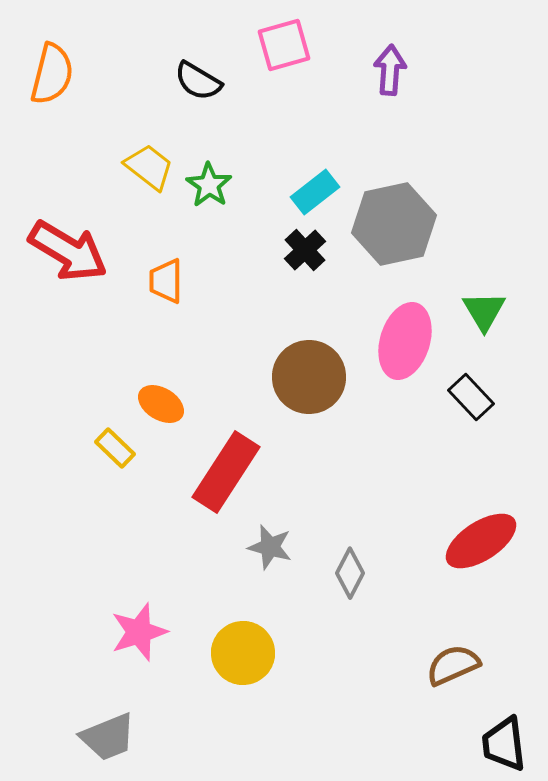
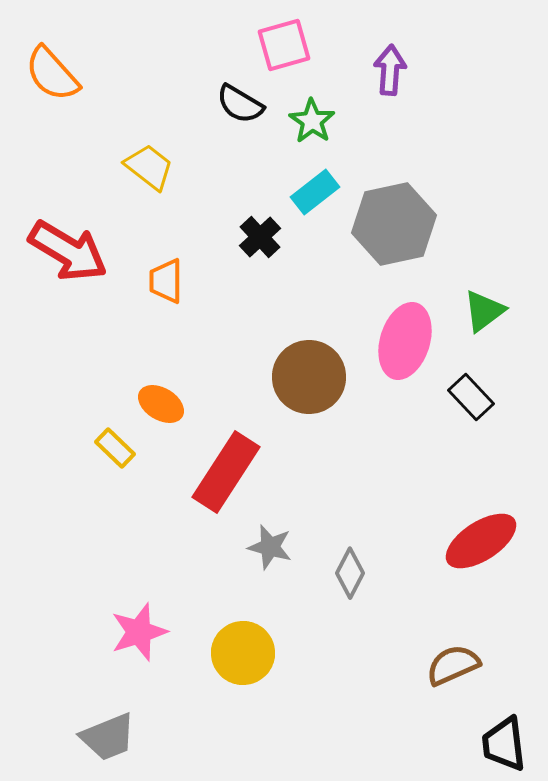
orange semicircle: rotated 124 degrees clockwise
black semicircle: moved 42 px right, 23 px down
green star: moved 103 px right, 64 px up
black cross: moved 45 px left, 13 px up
green triangle: rotated 24 degrees clockwise
